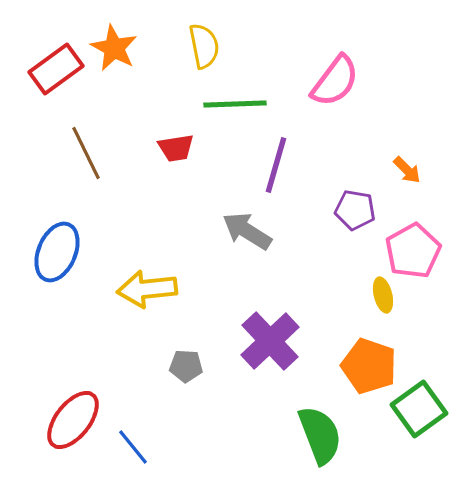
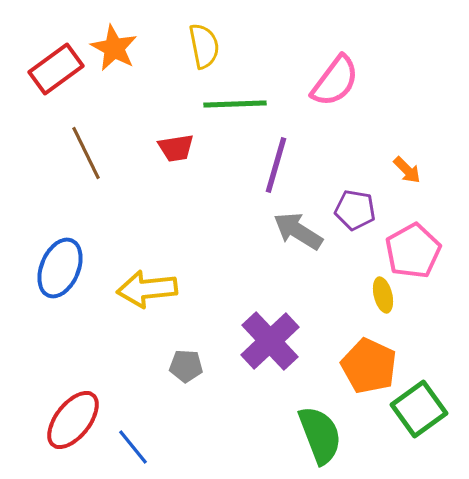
gray arrow: moved 51 px right
blue ellipse: moved 3 px right, 16 px down
orange pentagon: rotated 6 degrees clockwise
